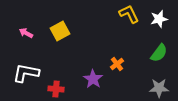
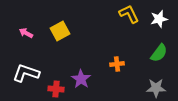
orange cross: rotated 32 degrees clockwise
white L-shape: rotated 8 degrees clockwise
purple star: moved 12 px left
gray star: moved 3 px left
